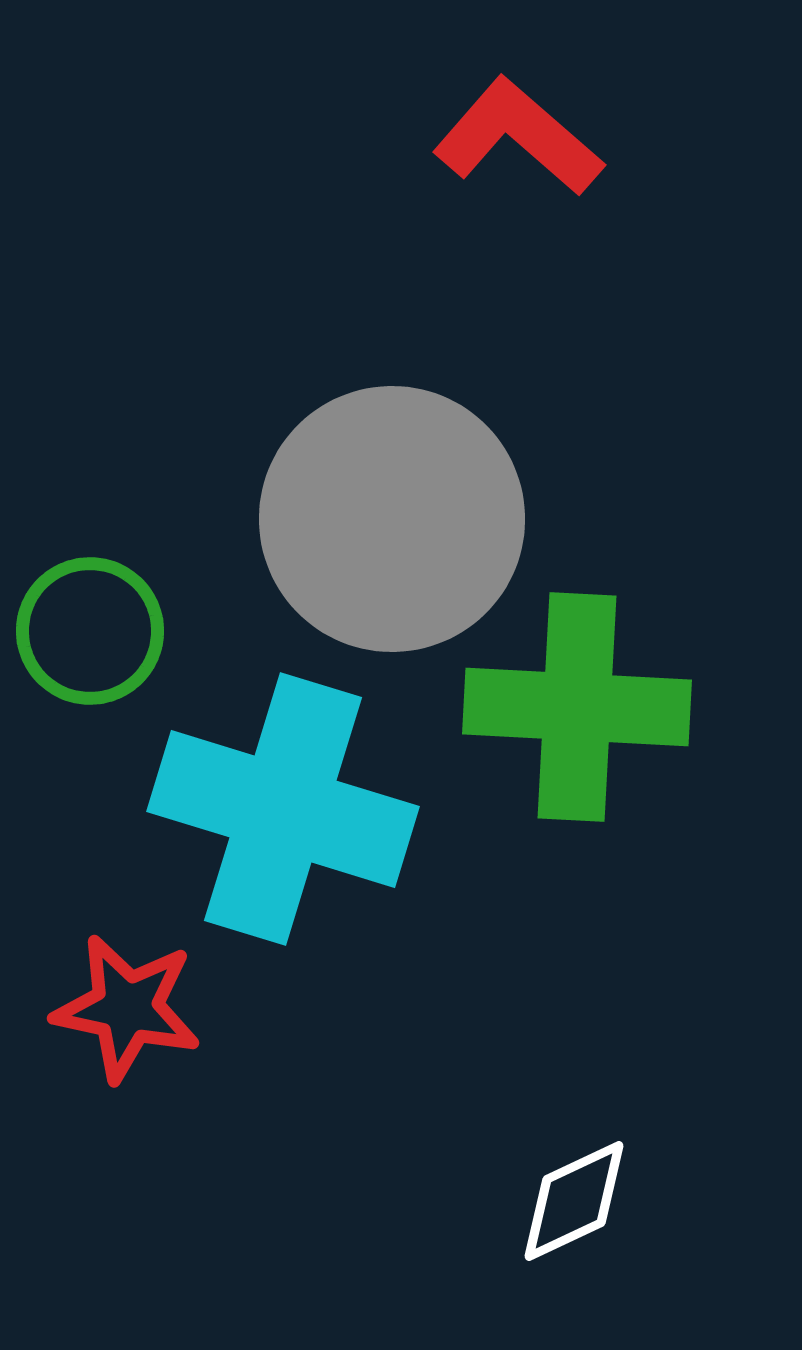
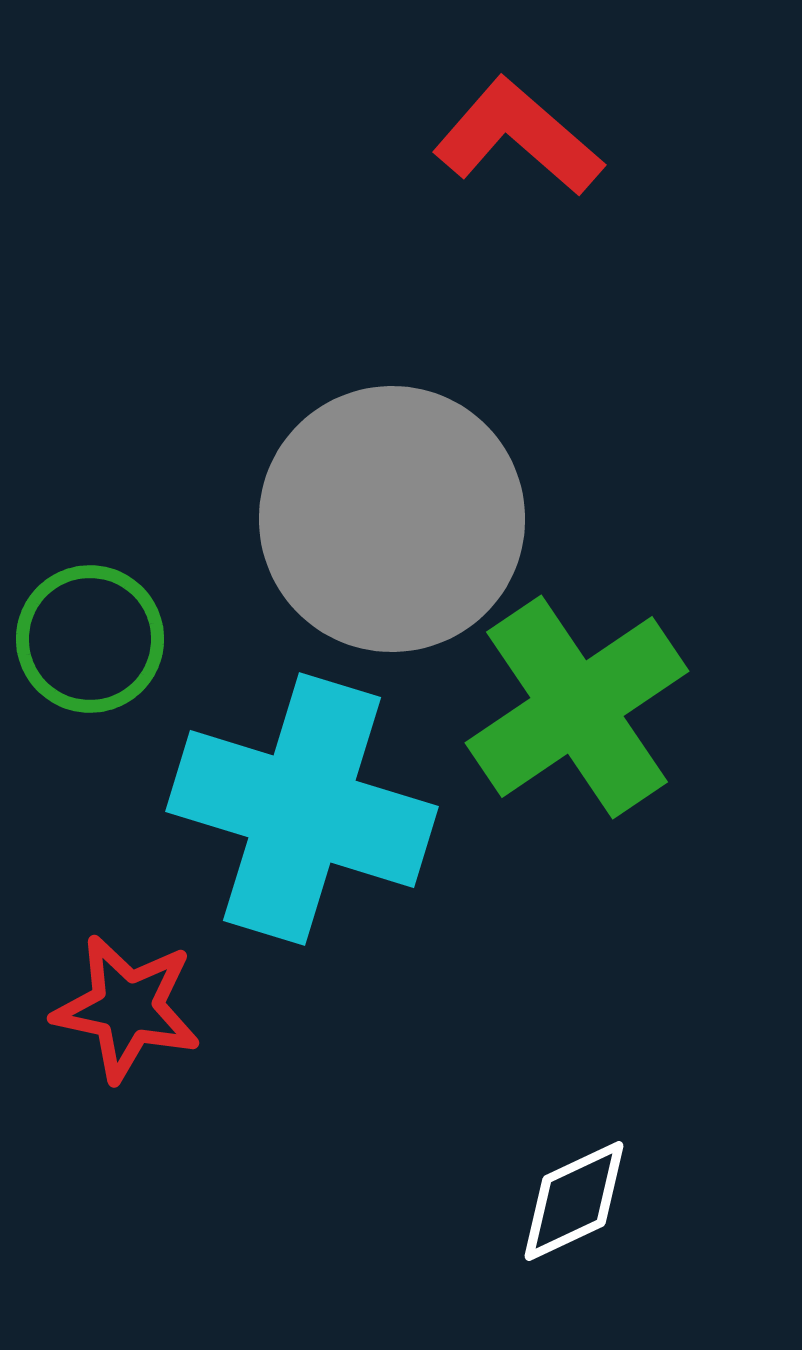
green circle: moved 8 px down
green cross: rotated 37 degrees counterclockwise
cyan cross: moved 19 px right
